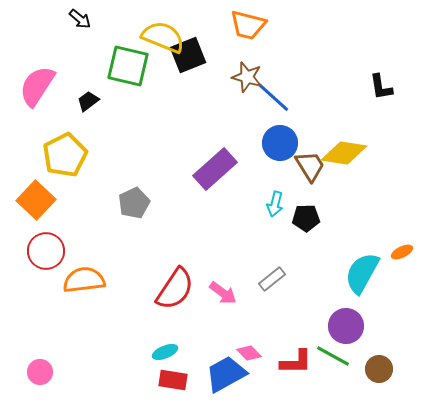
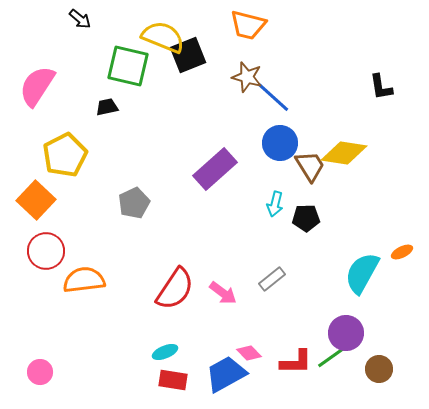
black trapezoid: moved 19 px right, 6 px down; rotated 25 degrees clockwise
purple circle: moved 7 px down
green line: rotated 64 degrees counterclockwise
